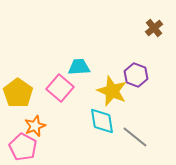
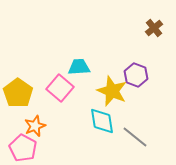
pink pentagon: moved 1 px down
